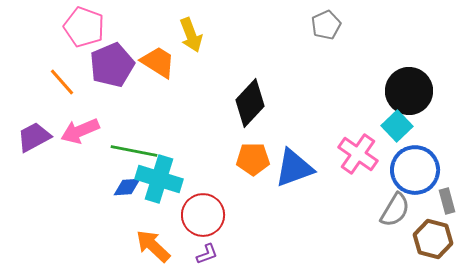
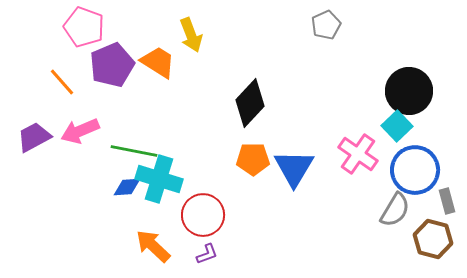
blue triangle: rotated 39 degrees counterclockwise
